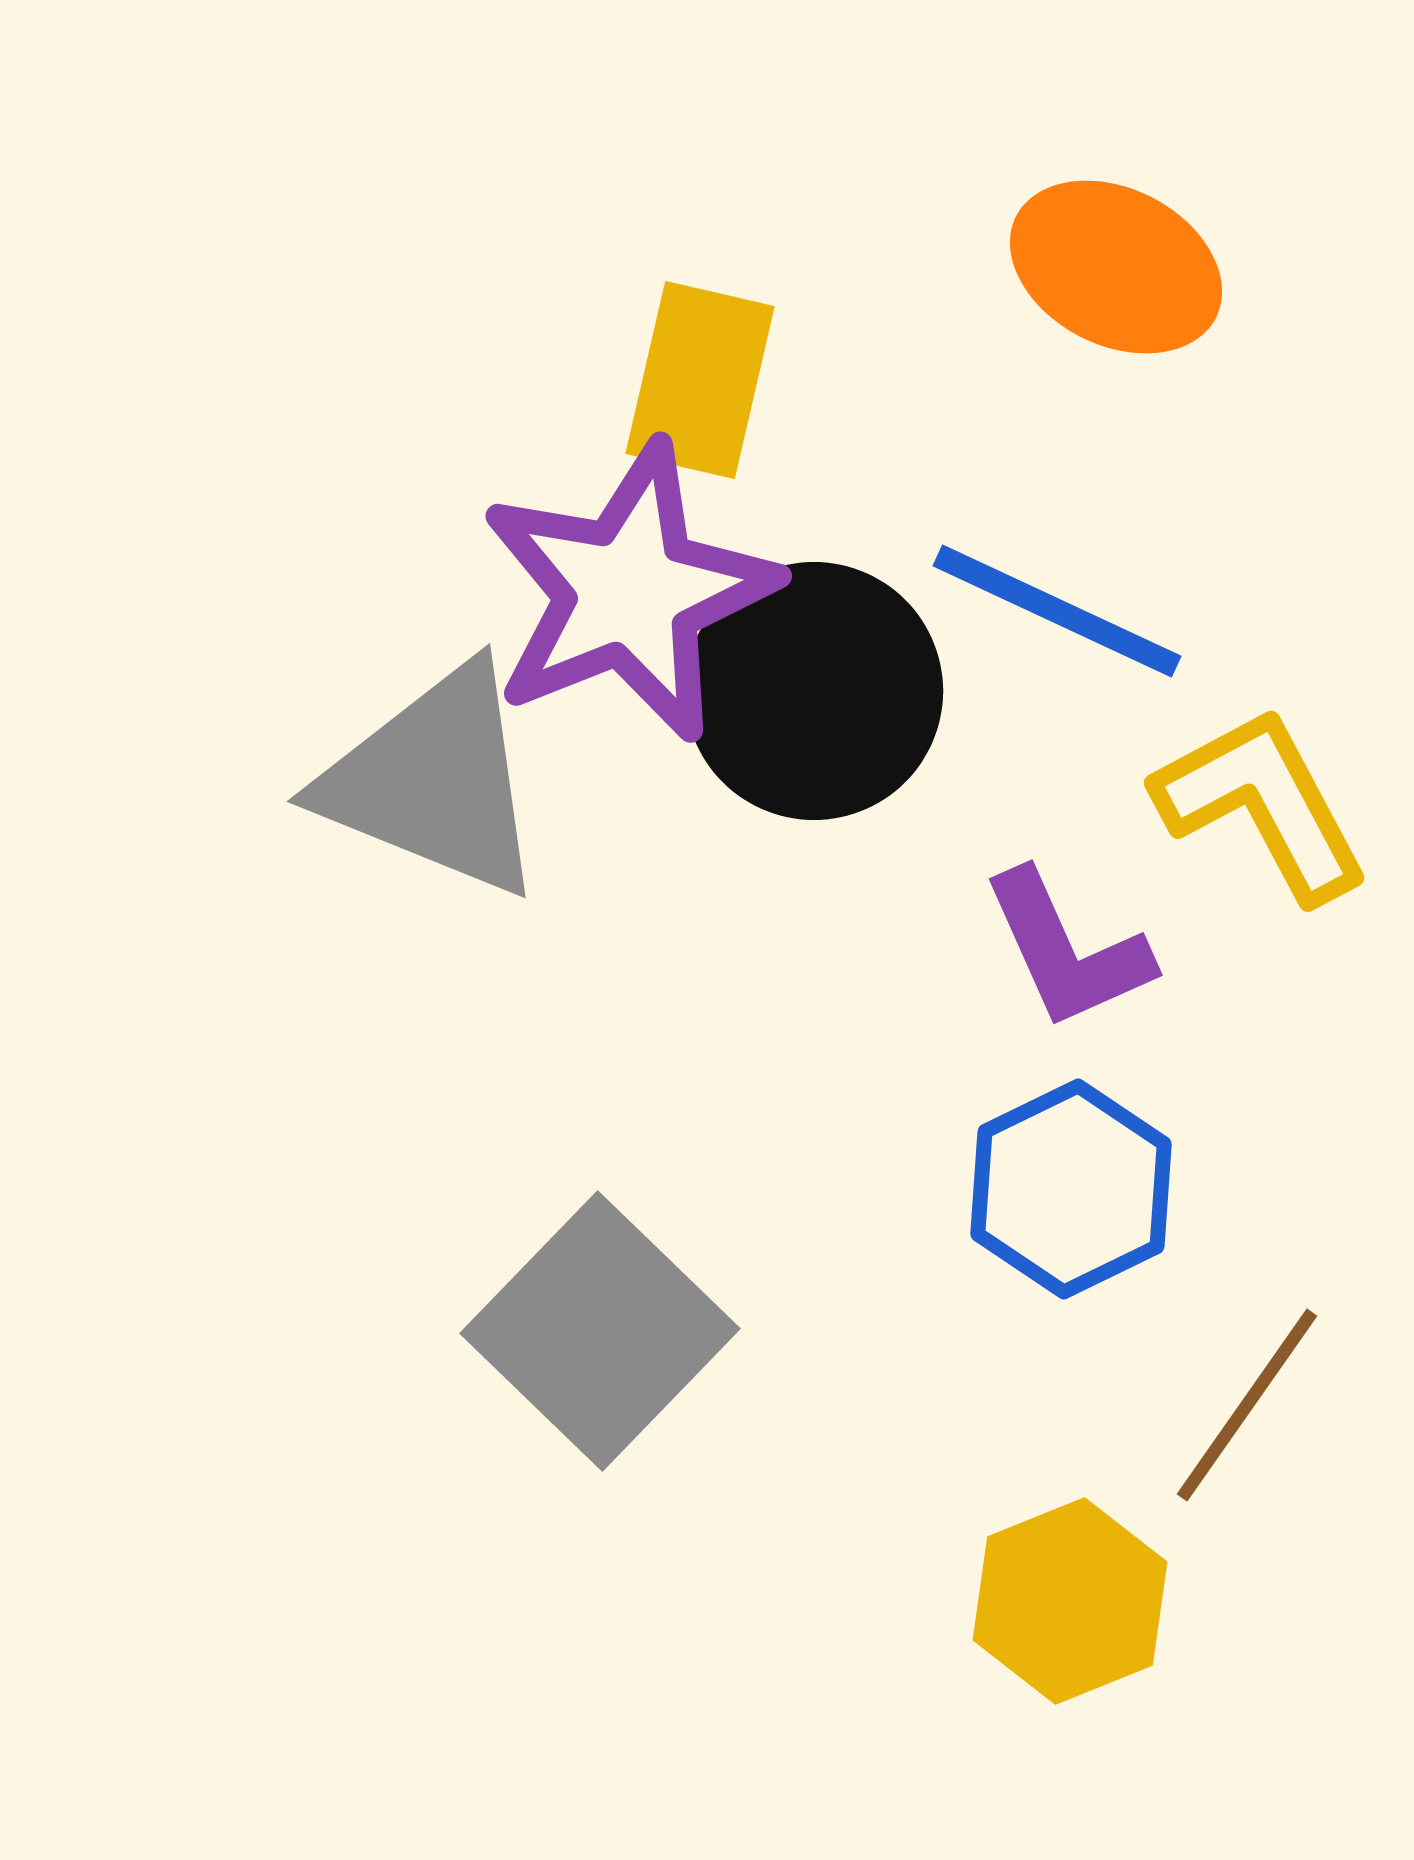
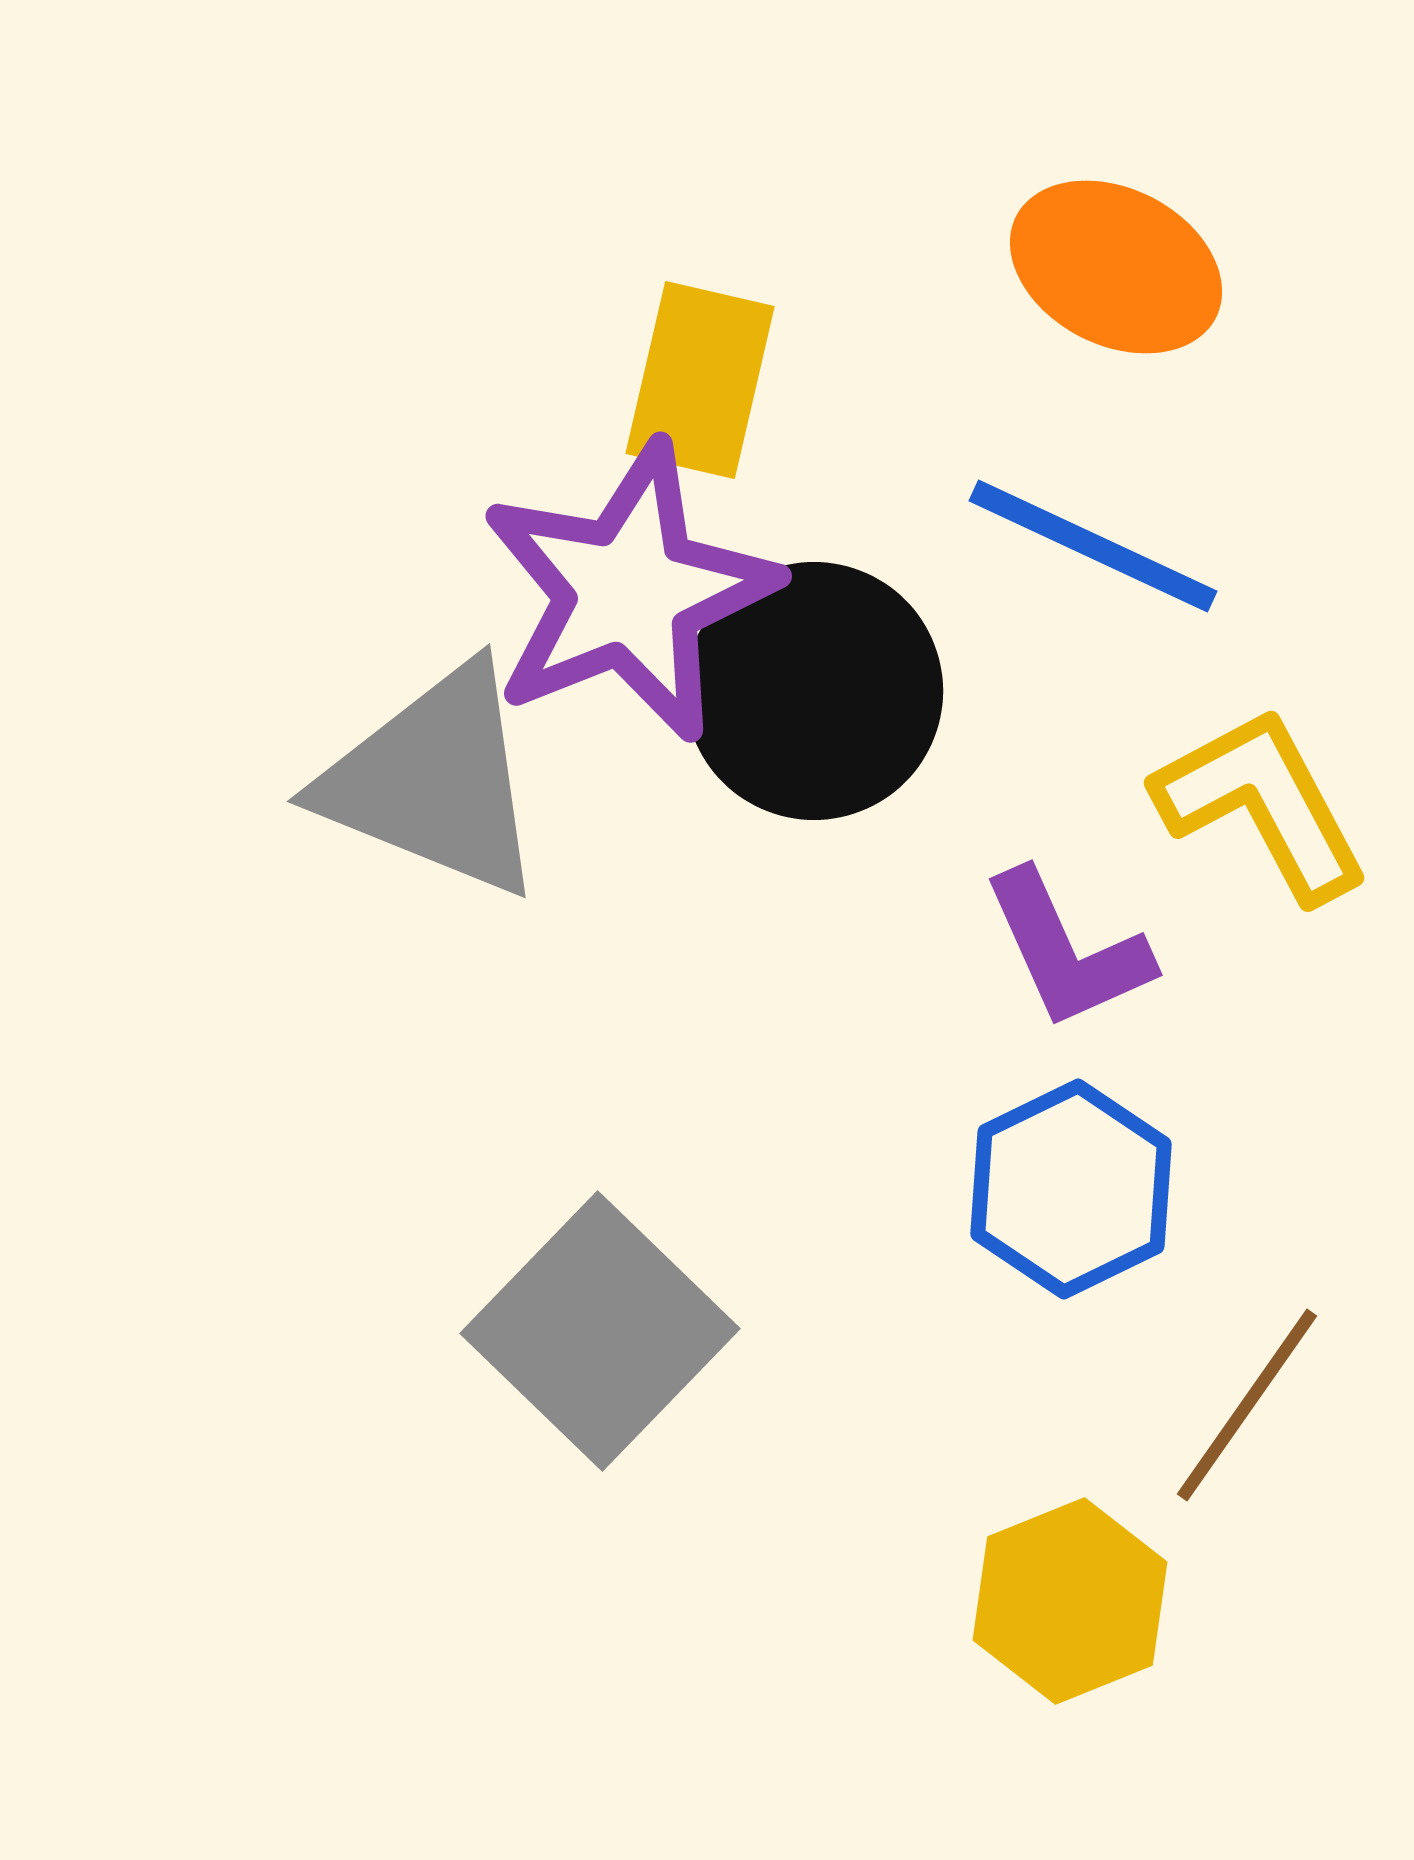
blue line: moved 36 px right, 65 px up
